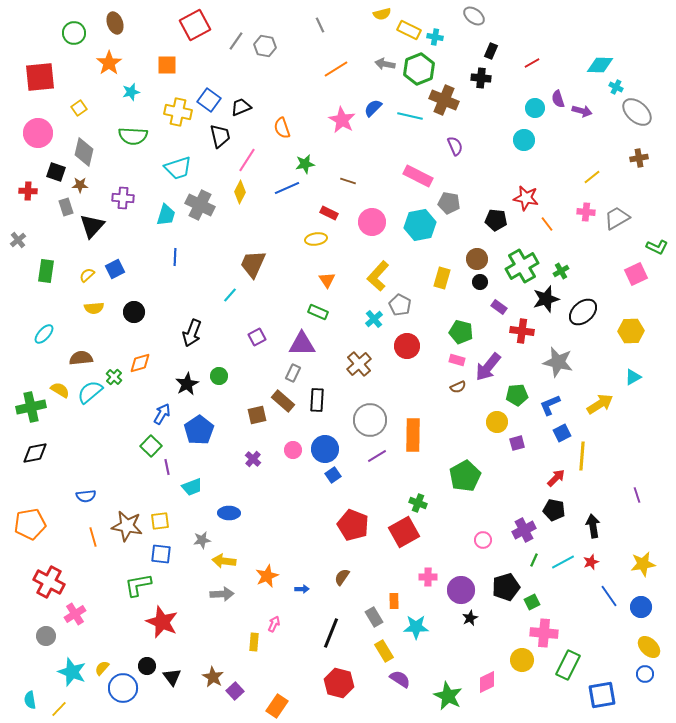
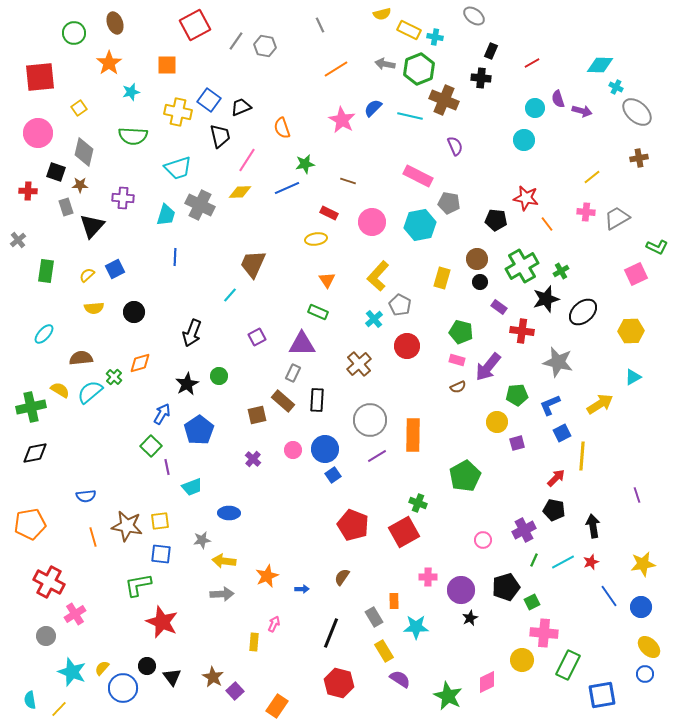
yellow diamond at (240, 192): rotated 60 degrees clockwise
